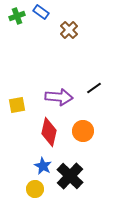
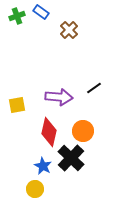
black cross: moved 1 px right, 18 px up
